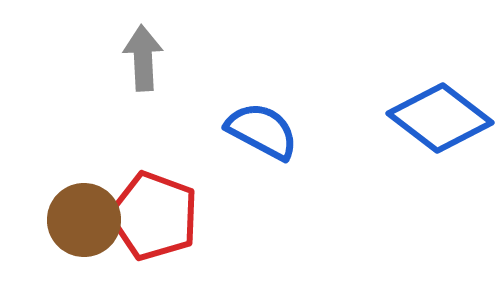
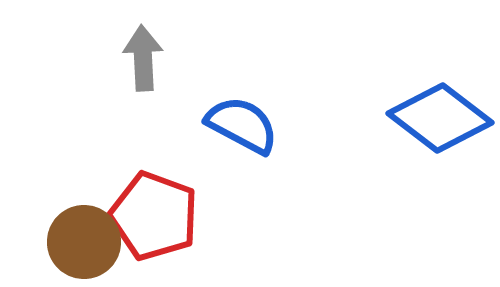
blue semicircle: moved 20 px left, 6 px up
brown circle: moved 22 px down
